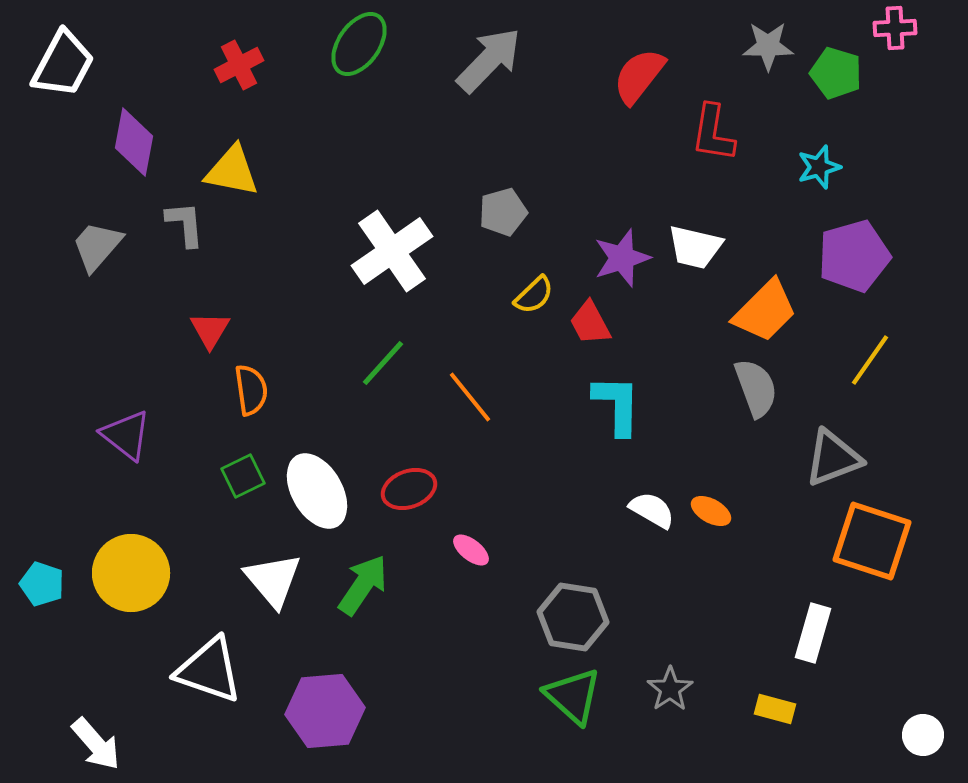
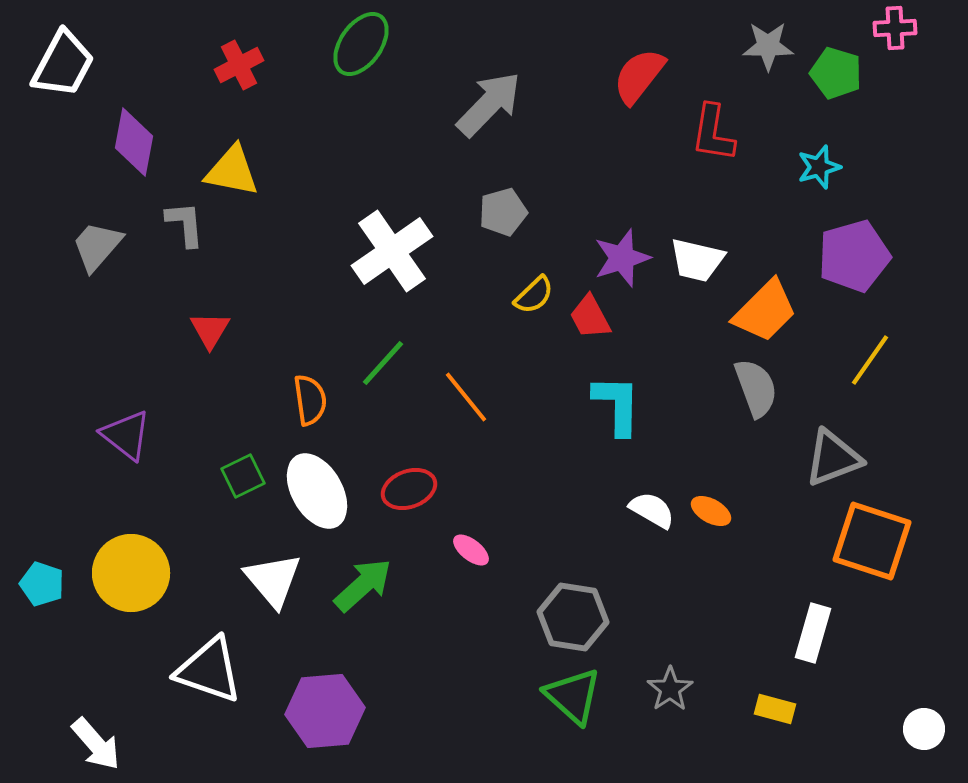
green ellipse at (359, 44): moved 2 px right
gray arrow at (489, 60): moved 44 px down
white trapezoid at (695, 247): moved 2 px right, 13 px down
red trapezoid at (590, 323): moved 6 px up
orange semicircle at (251, 390): moved 59 px right, 10 px down
orange line at (470, 397): moved 4 px left
green arrow at (363, 585): rotated 14 degrees clockwise
white circle at (923, 735): moved 1 px right, 6 px up
